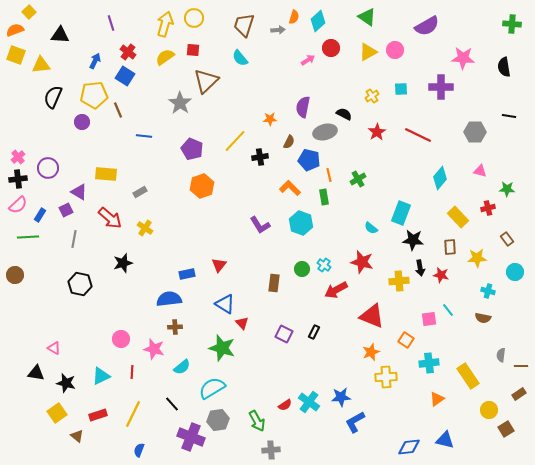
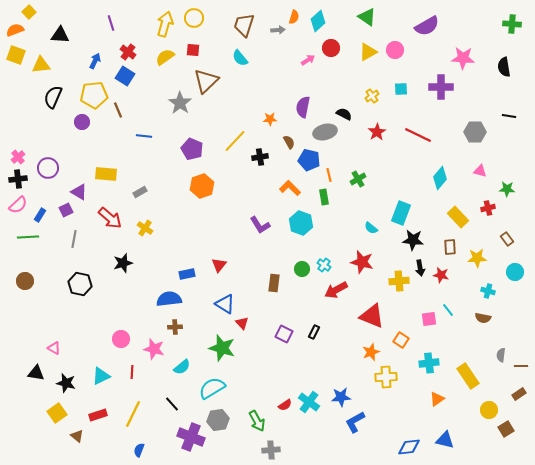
brown semicircle at (289, 142): rotated 56 degrees counterclockwise
brown circle at (15, 275): moved 10 px right, 6 px down
orange square at (406, 340): moved 5 px left
